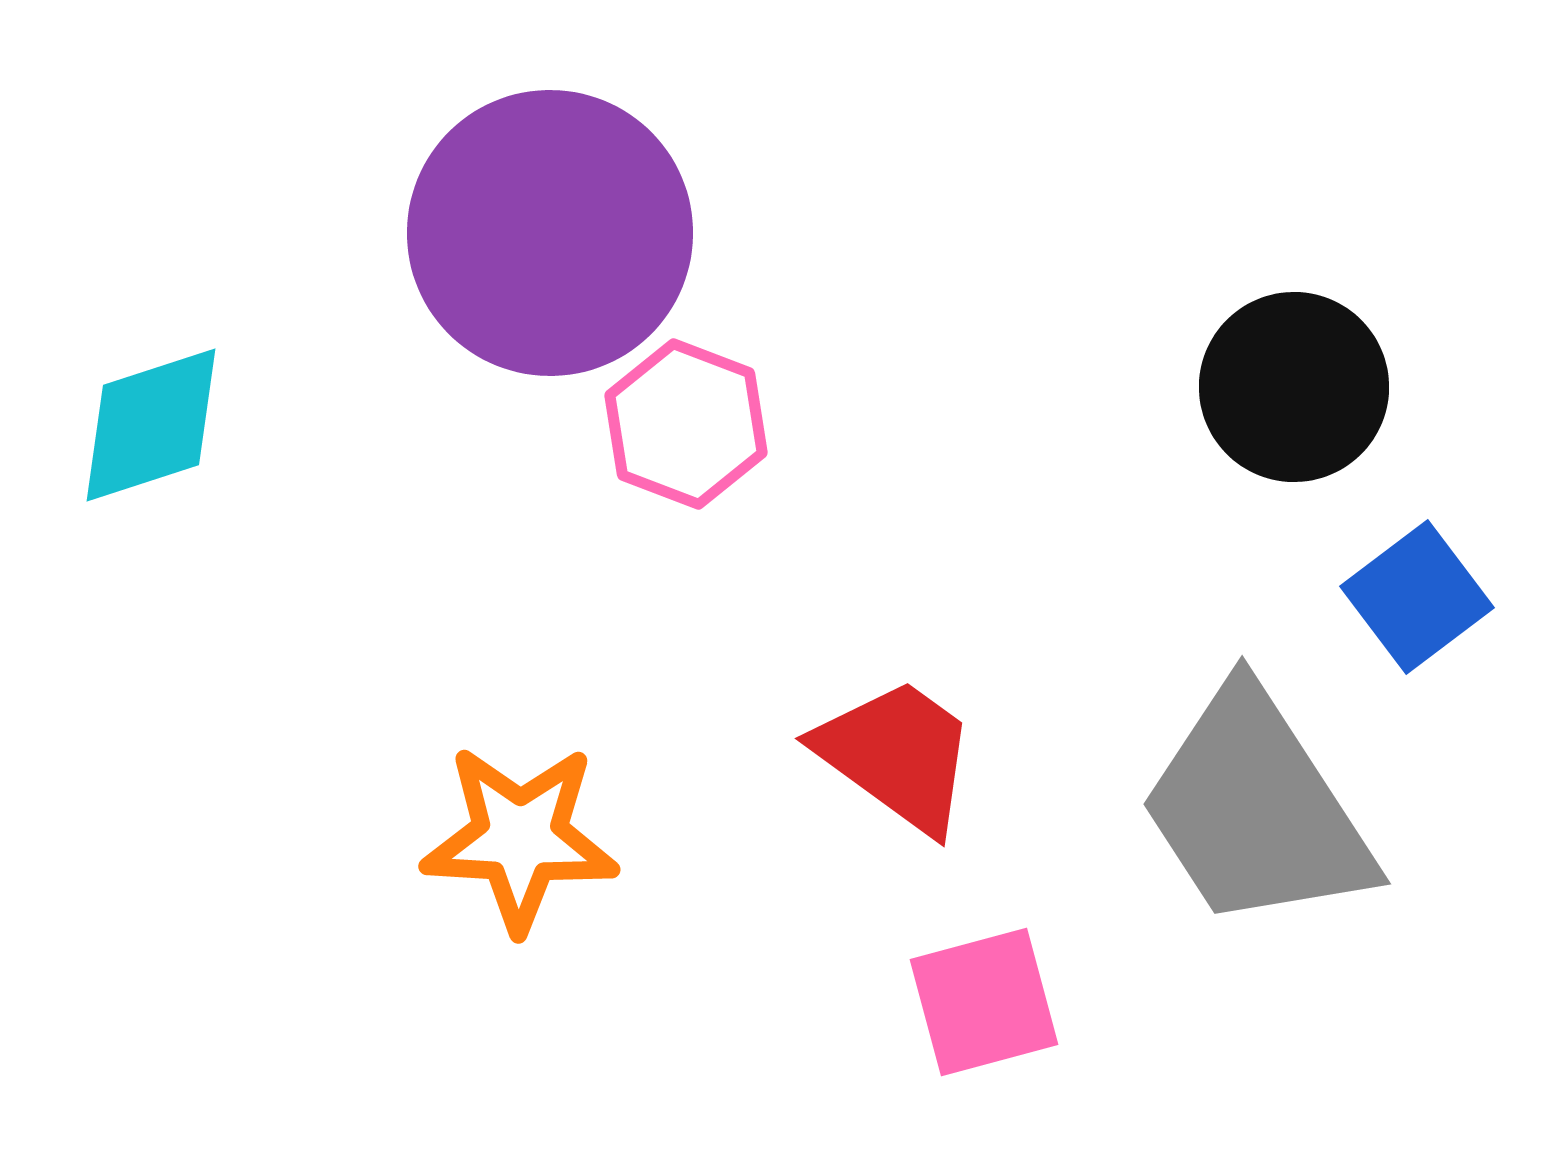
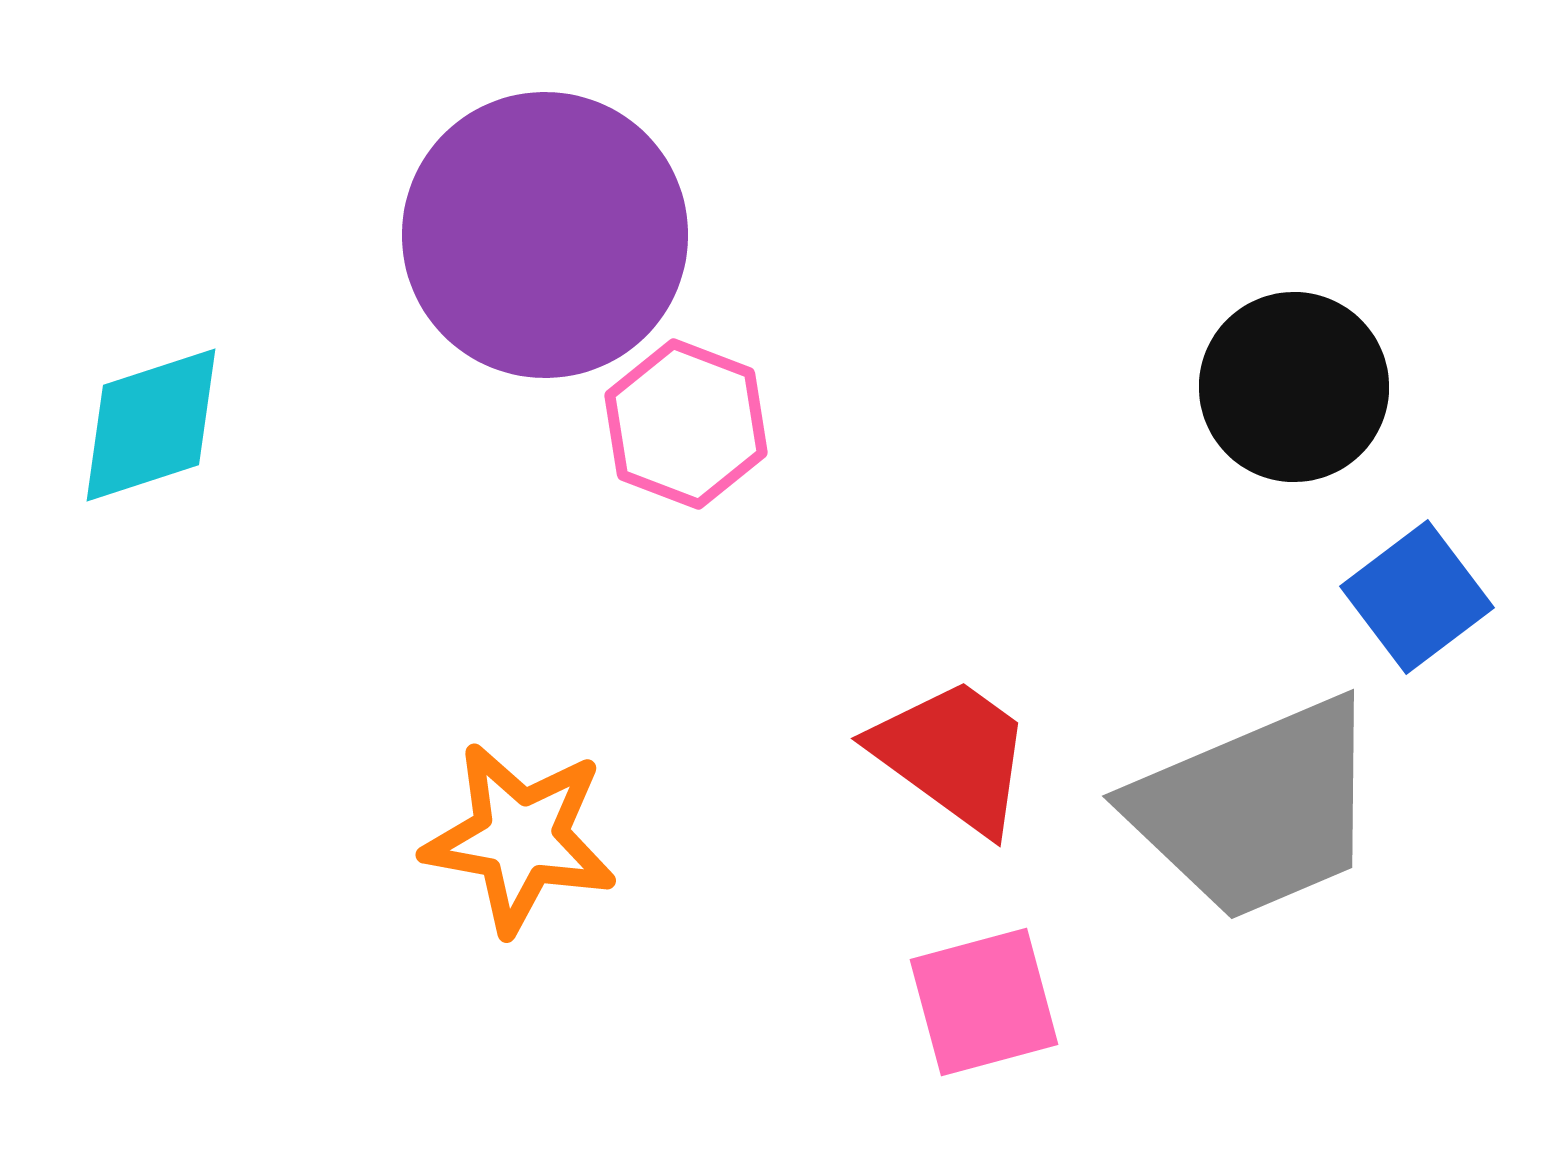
purple circle: moved 5 px left, 2 px down
red trapezoid: moved 56 px right
gray trapezoid: rotated 80 degrees counterclockwise
orange star: rotated 7 degrees clockwise
